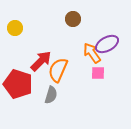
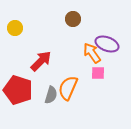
purple ellipse: rotated 50 degrees clockwise
orange semicircle: moved 10 px right, 18 px down
red pentagon: moved 6 px down
